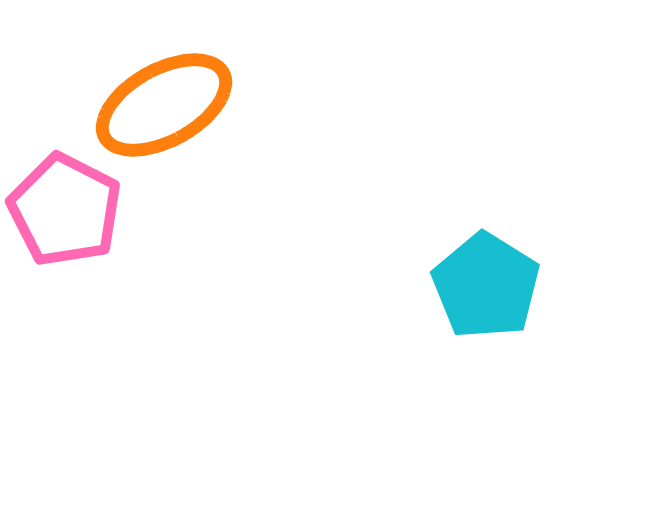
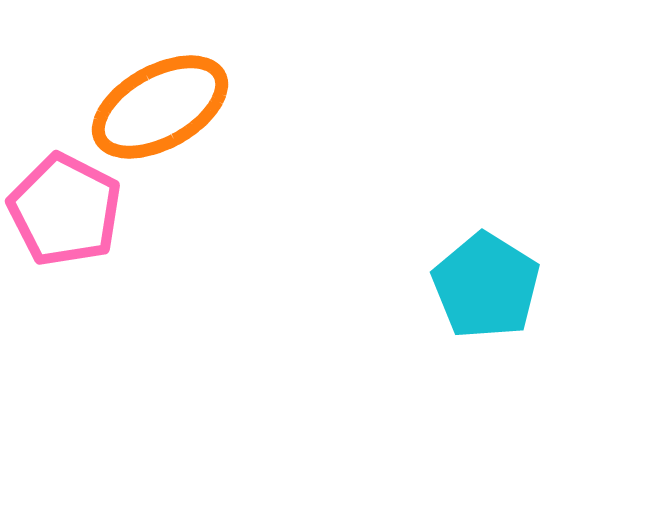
orange ellipse: moved 4 px left, 2 px down
